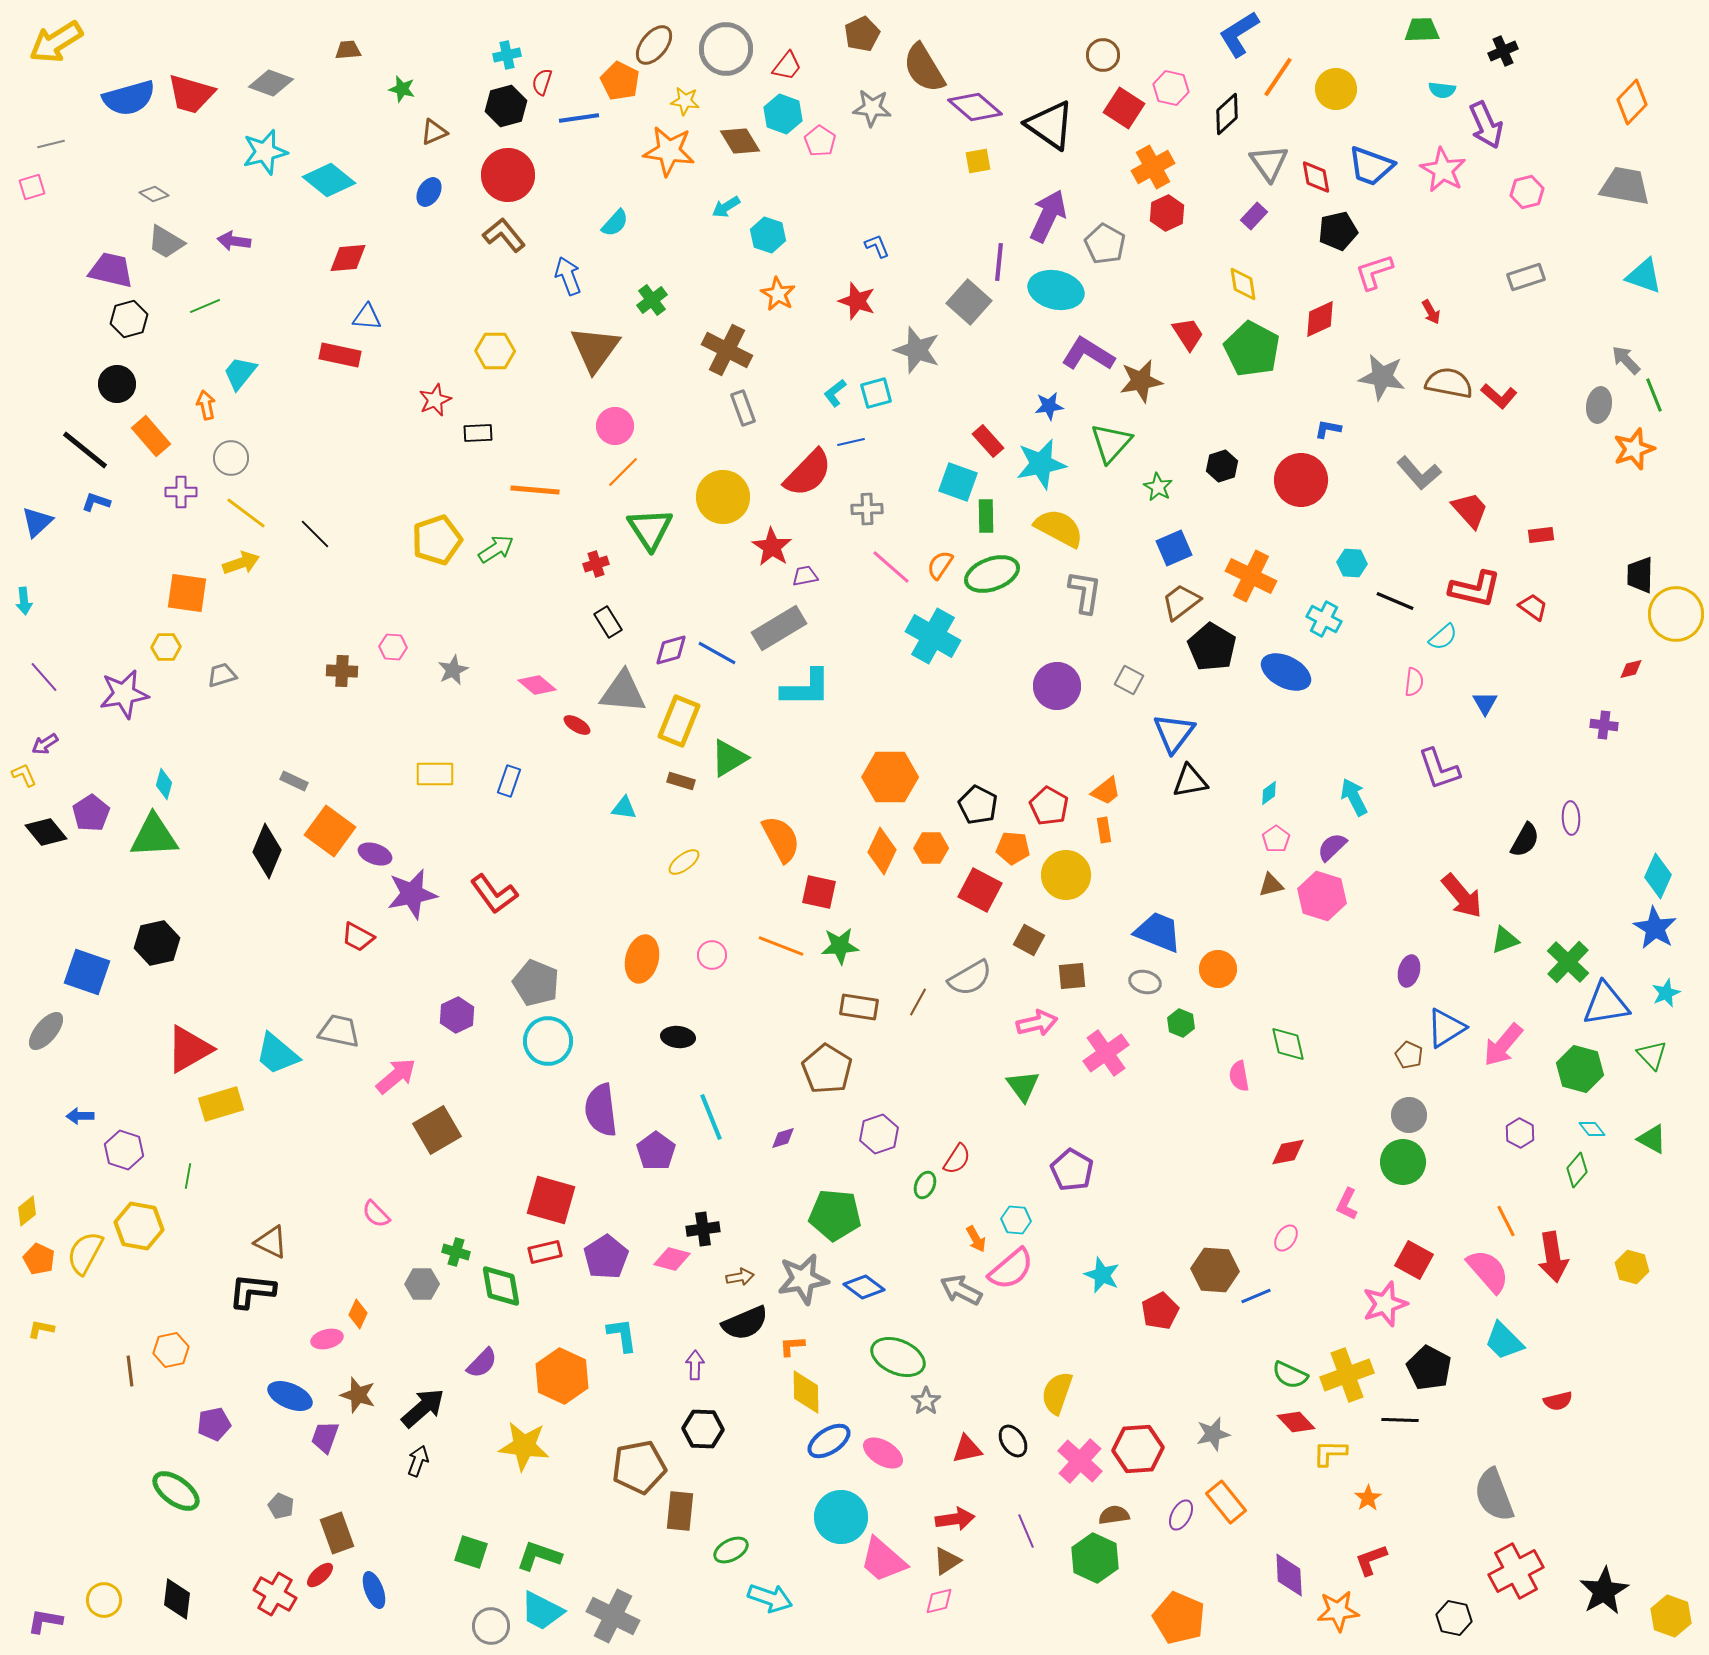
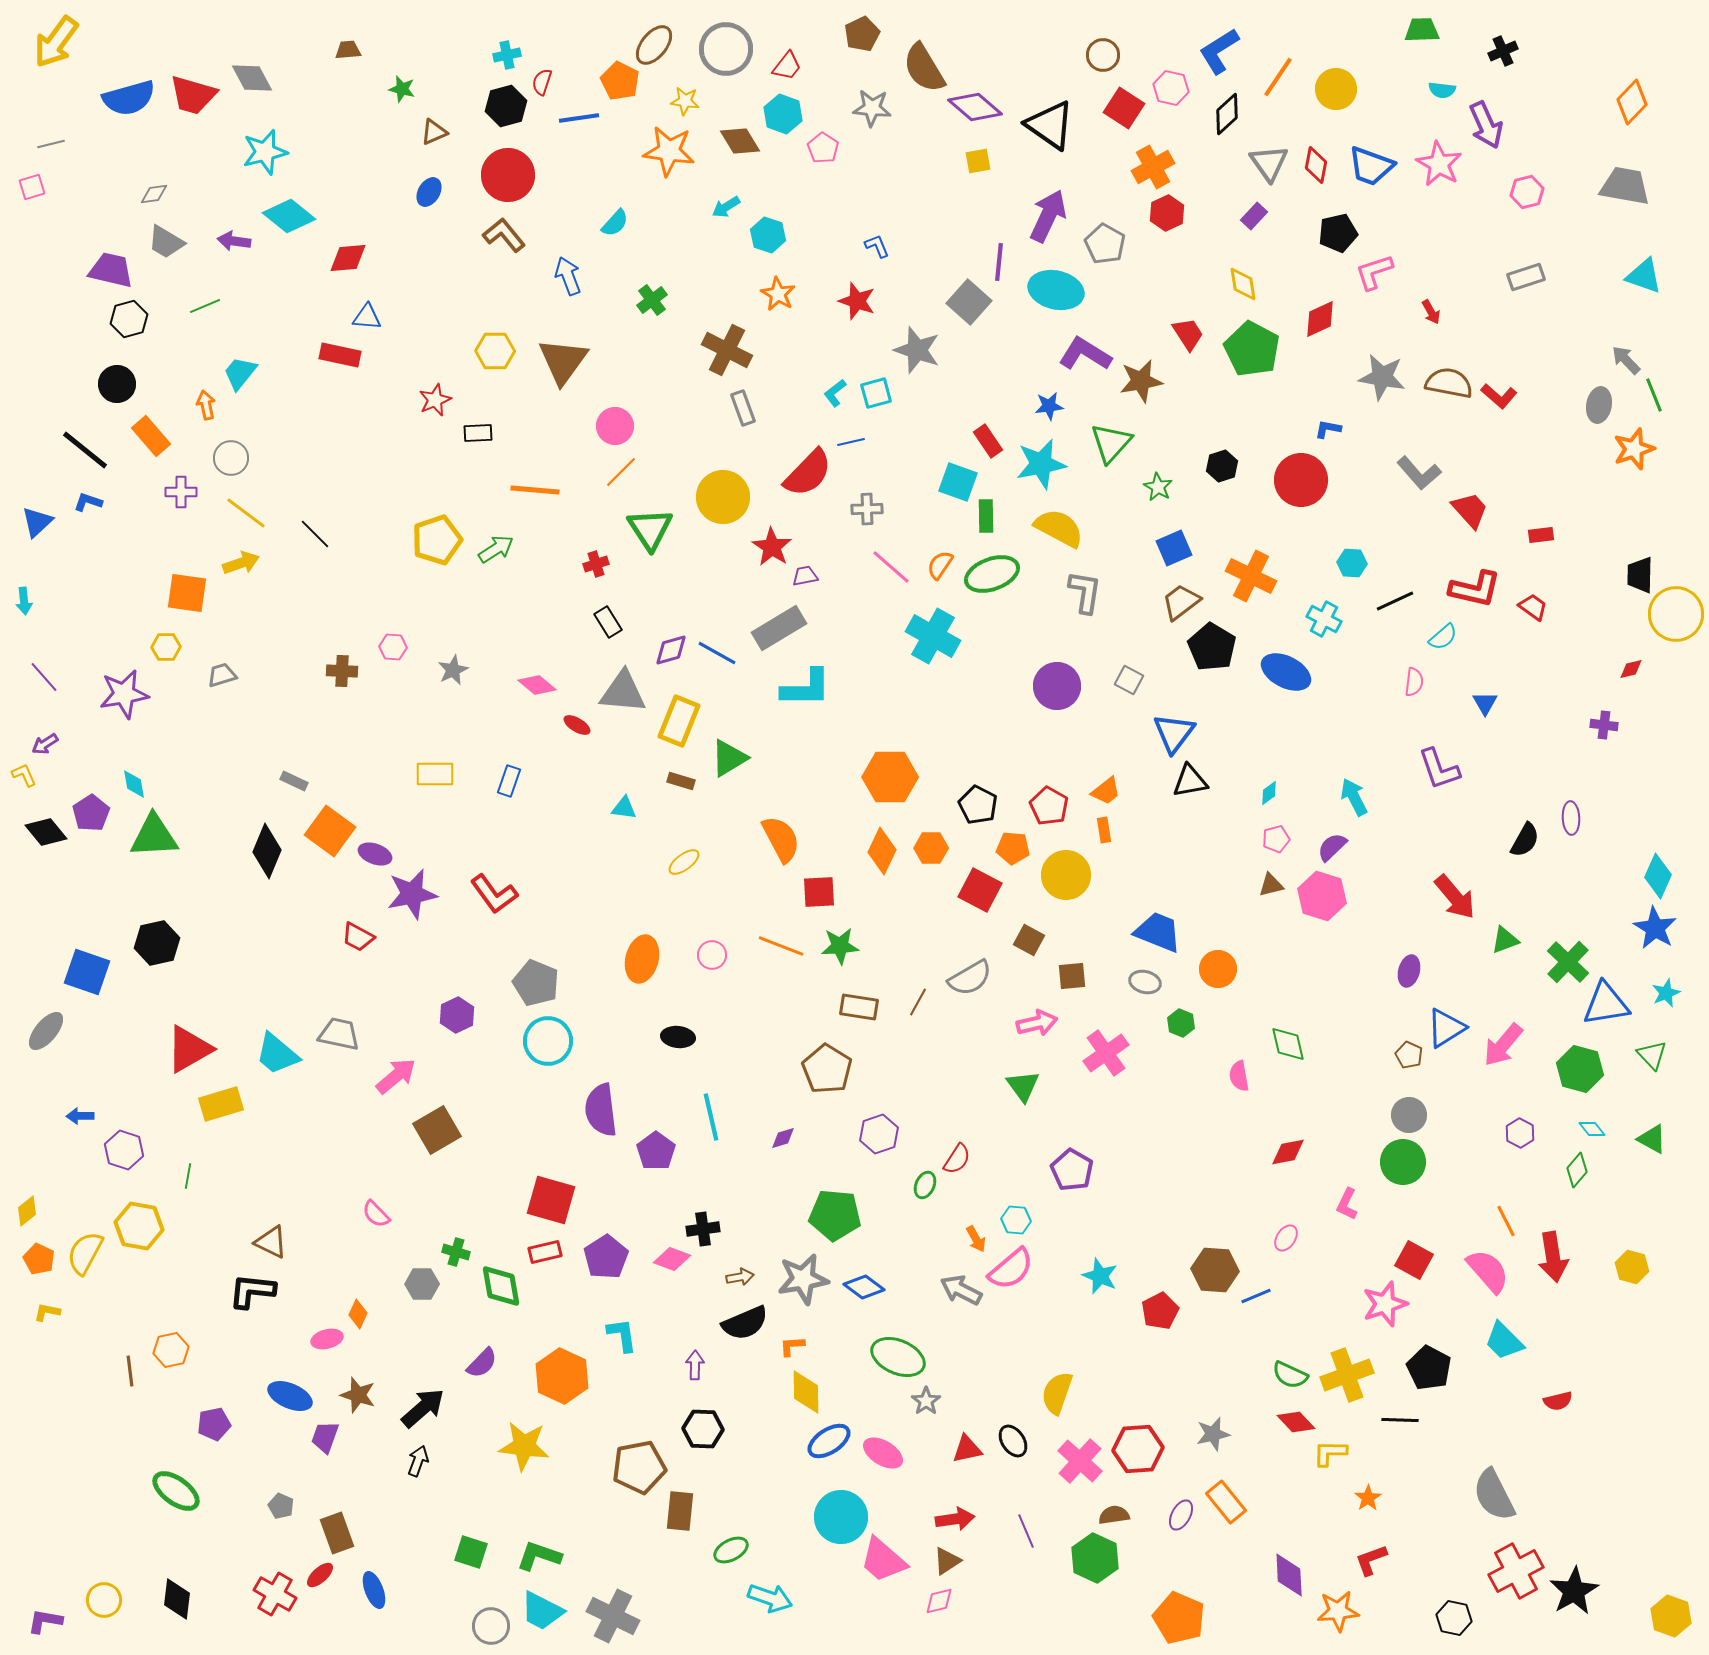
blue L-shape at (1239, 34): moved 20 px left, 17 px down
yellow arrow at (56, 42): rotated 22 degrees counterclockwise
gray diamond at (271, 83): moved 19 px left, 5 px up; rotated 42 degrees clockwise
red trapezoid at (191, 94): moved 2 px right, 1 px down
pink pentagon at (820, 141): moved 3 px right, 7 px down
pink star at (1443, 170): moved 4 px left, 6 px up
red diamond at (1316, 177): moved 12 px up; rotated 21 degrees clockwise
cyan diamond at (329, 180): moved 40 px left, 36 px down
gray diamond at (154, 194): rotated 40 degrees counterclockwise
black pentagon at (1338, 231): moved 2 px down
brown triangle at (595, 349): moved 32 px left, 12 px down
purple L-shape at (1088, 354): moved 3 px left
red rectangle at (988, 441): rotated 8 degrees clockwise
orange line at (623, 472): moved 2 px left
blue L-shape at (96, 502): moved 8 px left
black line at (1395, 601): rotated 48 degrees counterclockwise
cyan diamond at (164, 784): moved 30 px left; rotated 24 degrees counterclockwise
pink pentagon at (1276, 839): rotated 20 degrees clockwise
red square at (819, 892): rotated 15 degrees counterclockwise
red arrow at (1462, 896): moved 7 px left, 1 px down
gray trapezoid at (339, 1031): moved 3 px down
cyan line at (711, 1117): rotated 9 degrees clockwise
pink diamond at (672, 1259): rotated 6 degrees clockwise
cyan star at (1102, 1275): moved 2 px left, 1 px down
yellow L-shape at (41, 1329): moved 6 px right, 17 px up
gray semicircle at (1494, 1495): rotated 6 degrees counterclockwise
black star at (1604, 1591): moved 30 px left
